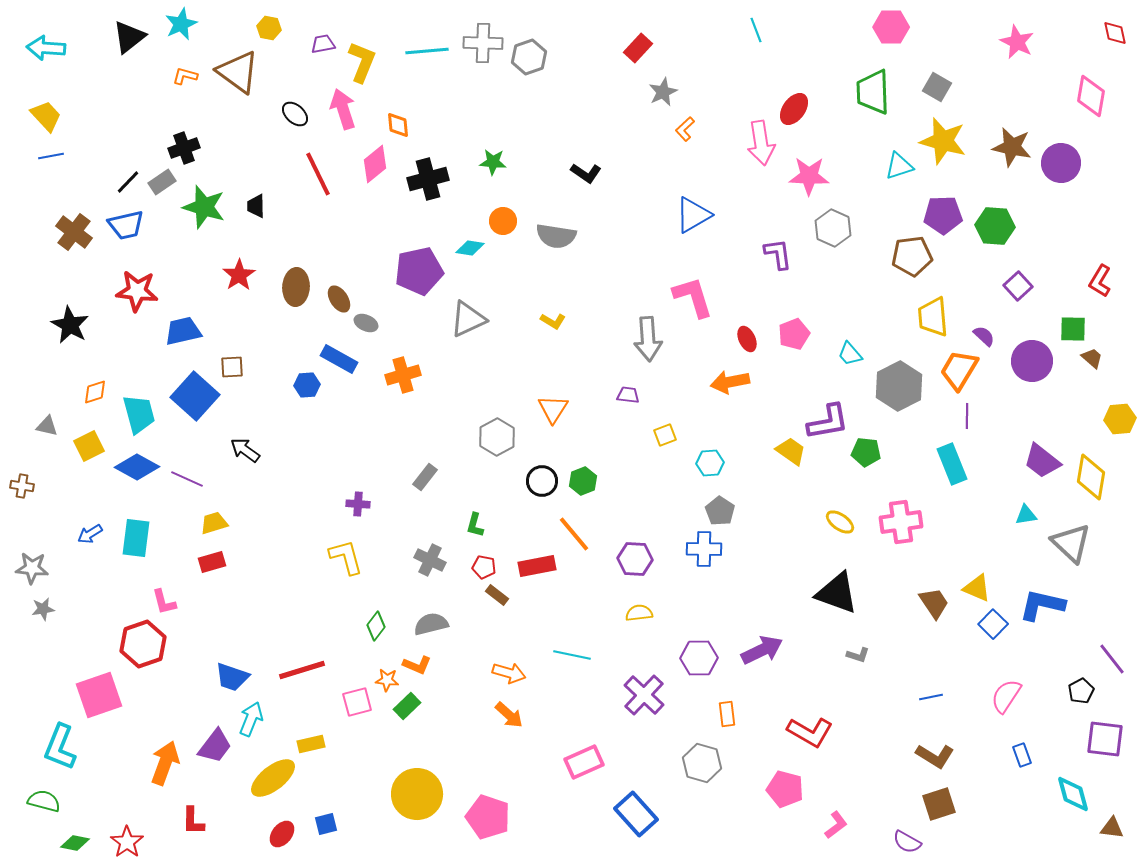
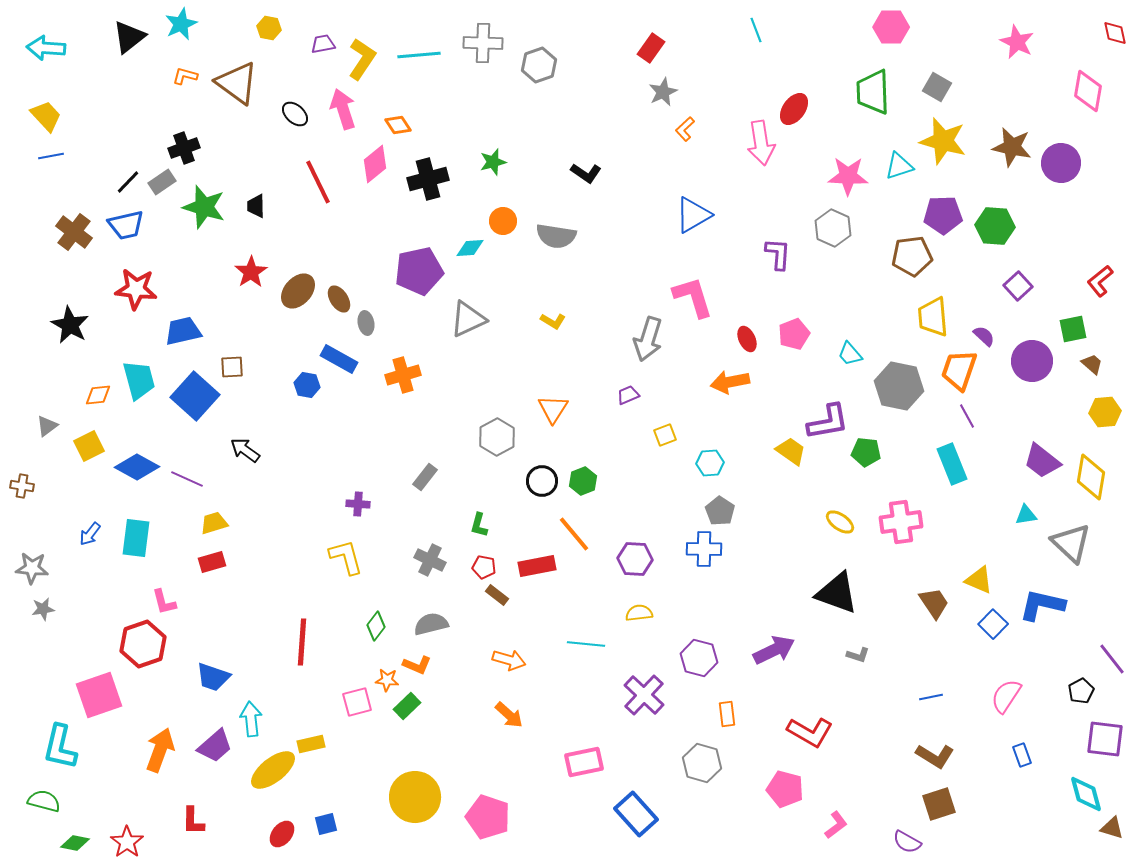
red rectangle at (638, 48): moved 13 px right; rotated 8 degrees counterclockwise
cyan line at (427, 51): moved 8 px left, 4 px down
gray hexagon at (529, 57): moved 10 px right, 8 px down
yellow L-shape at (362, 62): moved 3 px up; rotated 12 degrees clockwise
brown triangle at (238, 72): moved 1 px left, 11 px down
pink diamond at (1091, 96): moved 3 px left, 5 px up
orange diamond at (398, 125): rotated 28 degrees counterclockwise
green star at (493, 162): rotated 20 degrees counterclockwise
red line at (318, 174): moved 8 px down
pink star at (809, 176): moved 39 px right
cyan diamond at (470, 248): rotated 12 degrees counterclockwise
purple L-shape at (778, 254): rotated 12 degrees clockwise
red star at (239, 275): moved 12 px right, 3 px up
red L-shape at (1100, 281): rotated 20 degrees clockwise
brown ellipse at (296, 287): moved 2 px right, 4 px down; rotated 39 degrees clockwise
red star at (137, 291): moved 1 px left, 2 px up
gray ellipse at (366, 323): rotated 55 degrees clockwise
green square at (1073, 329): rotated 12 degrees counterclockwise
gray arrow at (648, 339): rotated 21 degrees clockwise
brown trapezoid at (1092, 358): moved 6 px down
orange trapezoid at (959, 370): rotated 12 degrees counterclockwise
blue hexagon at (307, 385): rotated 15 degrees clockwise
gray hexagon at (899, 386): rotated 21 degrees counterclockwise
orange diamond at (95, 392): moved 3 px right, 3 px down; rotated 12 degrees clockwise
purple trapezoid at (628, 395): rotated 30 degrees counterclockwise
cyan trapezoid at (139, 414): moved 34 px up
purple line at (967, 416): rotated 30 degrees counterclockwise
yellow hexagon at (1120, 419): moved 15 px left, 7 px up
gray triangle at (47, 426): rotated 50 degrees counterclockwise
green L-shape at (475, 525): moved 4 px right
blue arrow at (90, 534): rotated 20 degrees counterclockwise
yellow triangle at (977, 588): moved 2 px right, 8 px up
purple arrow at (762, 650): moved 12 px right
cyan line at (572, 655): moved 14 px right, 11 px up; rotated 6 degrees counterclockwise
purple hexagon at (699, 658): rotated 15 degrees clockwise
red line at (302, 670): moved 28 px up; rotated 69 degrees counterclockwise
orange arrow at (509, 673): moved 13 px up
blue trapezoid at (232, 677): moved 19 px left
cyan arrow at (251, 719): rotated 28 degrees counterclockwise
purple trapezoid at (215, 746): rotated 12 degrees clockwise
cyan L-shape at (60, 747): rotated 9 degrees counterclockwise
pink rectangle at (584, 762): rotated 12 degrees clockwise
orange arrow at (165, 763): moved 5 px left, 13 px up
yellow ellipse at (273, 778): moved 8 px up
yellow circle at (417, 794): moved 2 px left, 3 px down
cyan diamond at (1073, 794): moved 13 px right
brown triangle at (1112, 828): rotated 10 degrees clockwise
